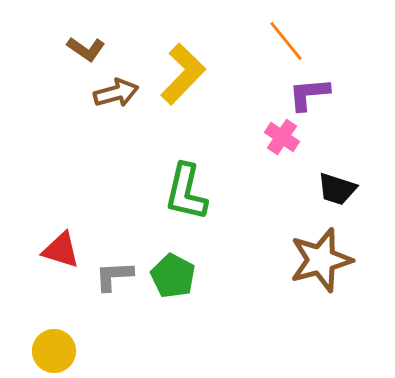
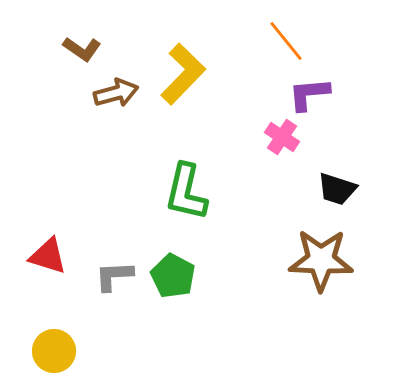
brown L-shape: moved 4 px left
red triangle: moved 13 px left, 6 px down
brown star: rotated 18 degrees clockwise
